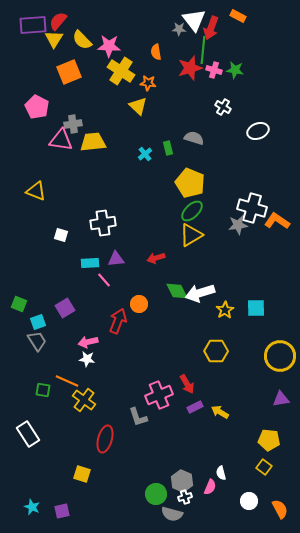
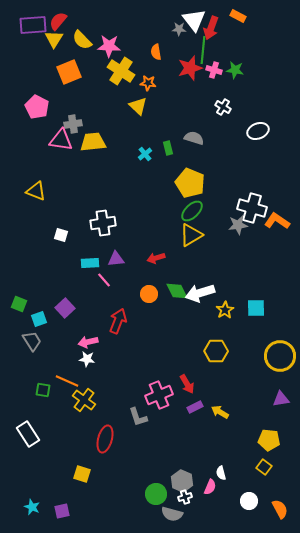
orange circle at (139, 304): moved 10 px right, 10 px up
purple square at (65, 308): rotated 12 degrees counterclockwise
cyan square at (38, 322): moved 1 px right, 3 px up
gray trapezoid at (37, 341): moved 5 px left
